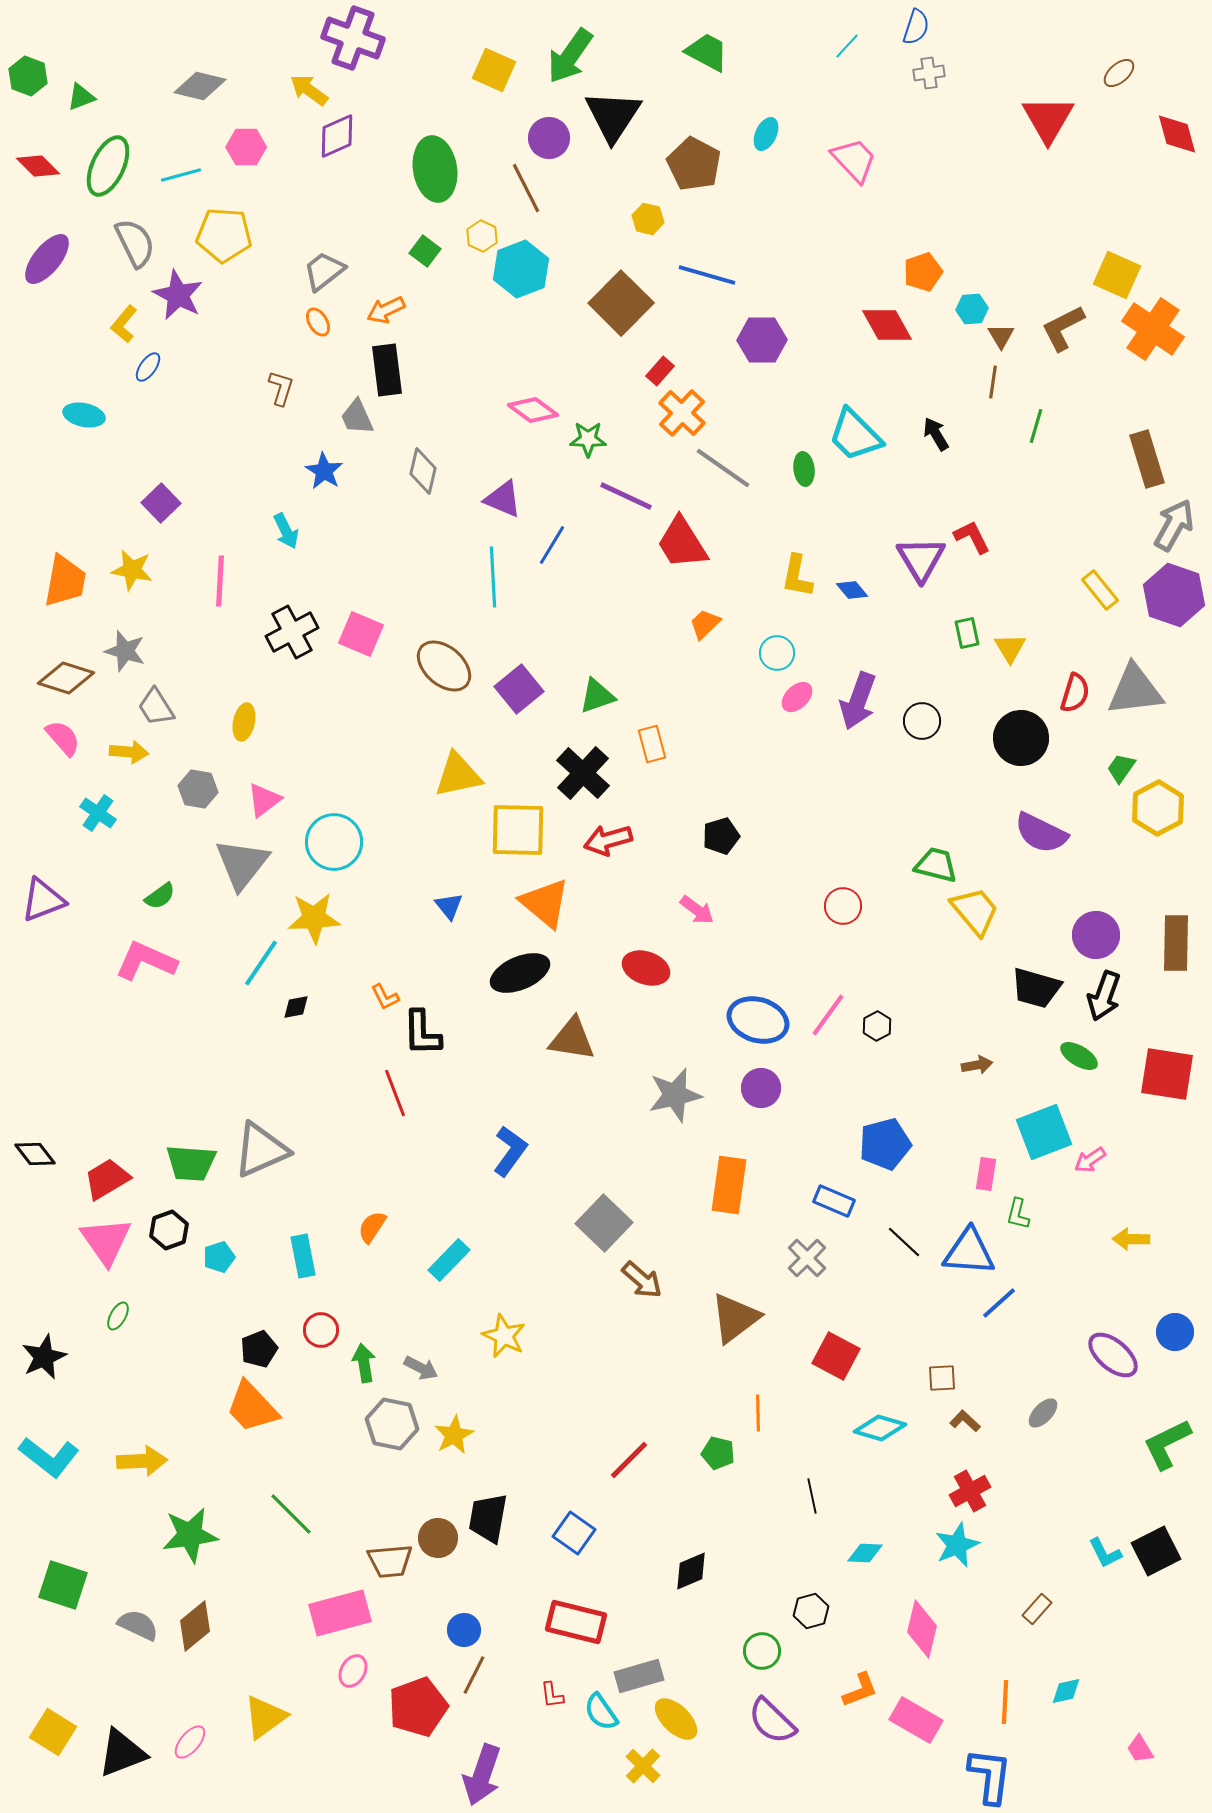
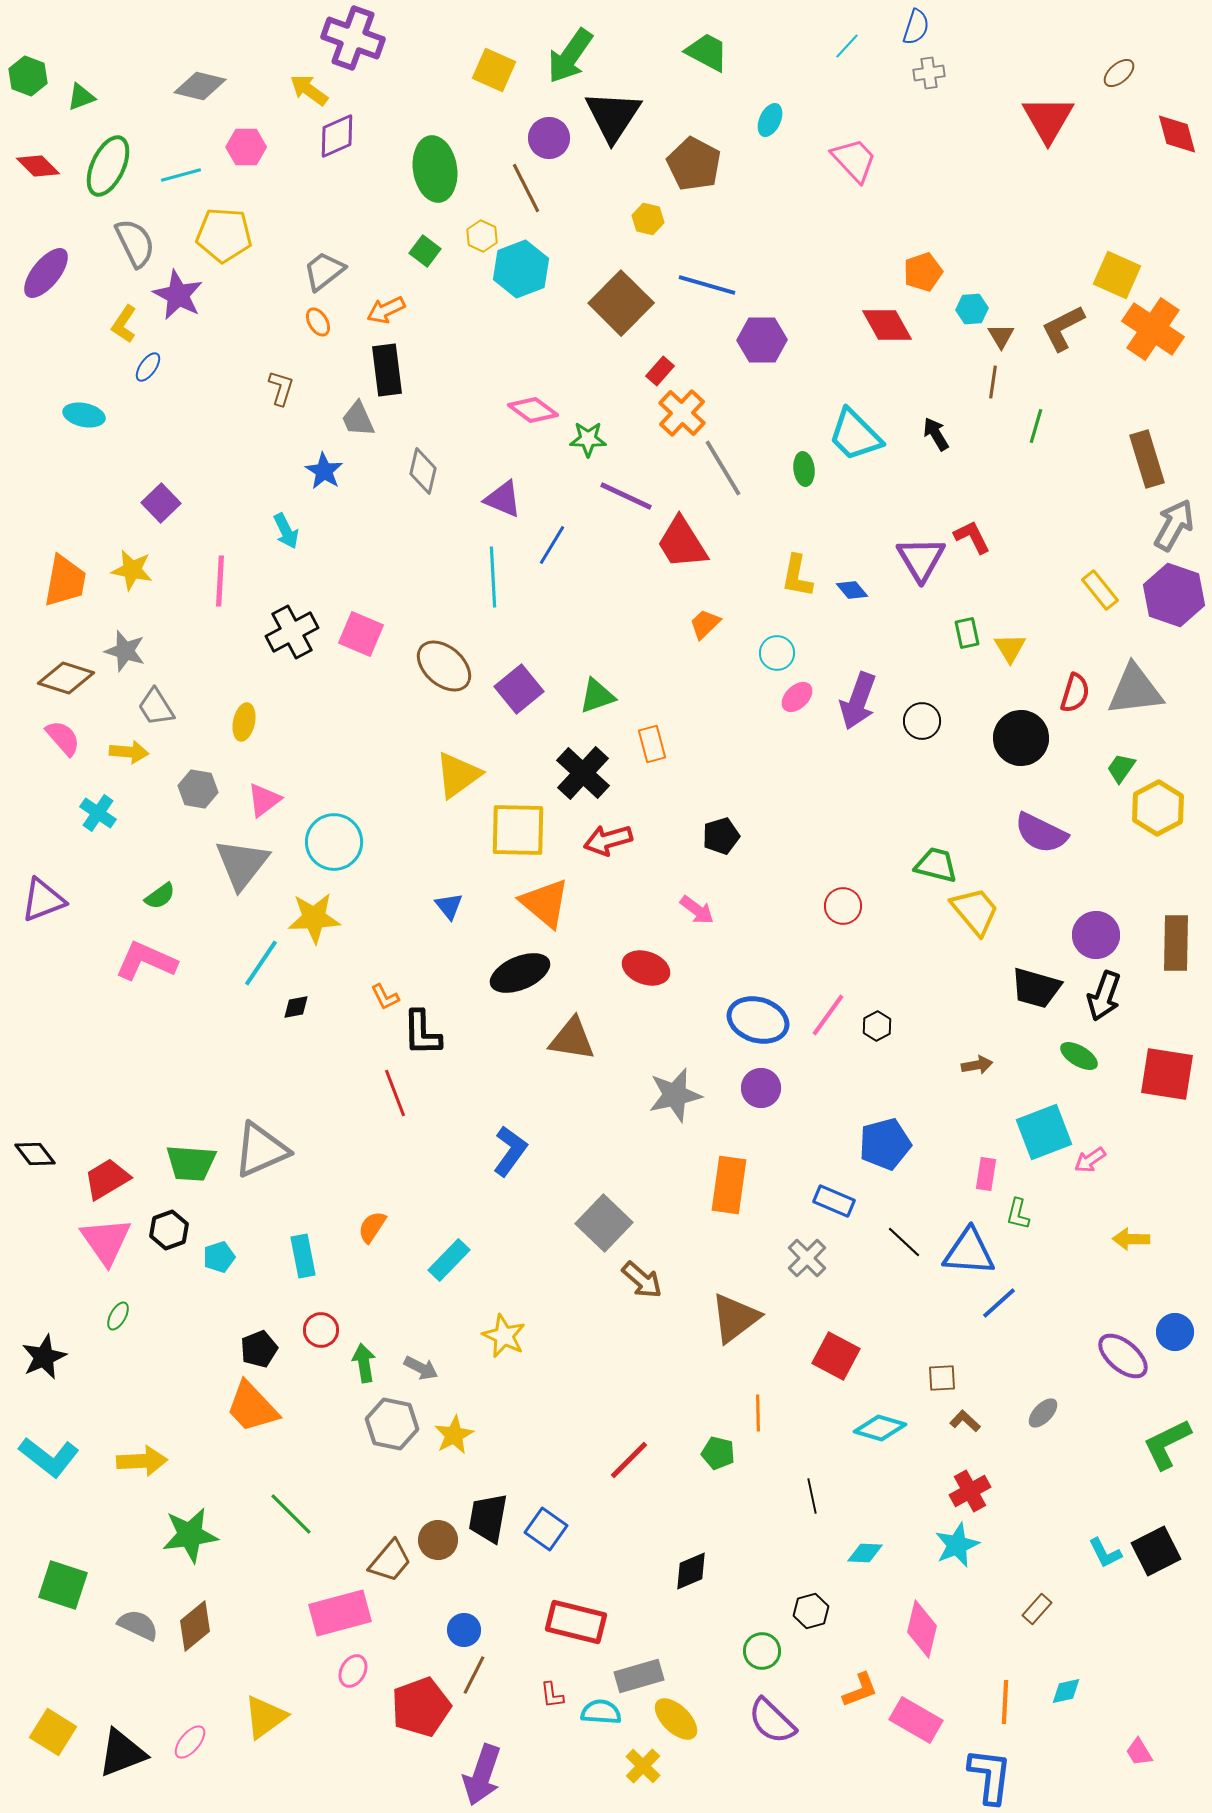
cyan ellipse at (766, 134): moved 4 px right, 14 px up
purple ellipse at (47, 259): moved 1 px left, 14 px down
blue line at (707, 275): moved 10 px down
yellow L-shape at (124, 324): rotated 6 degrees counterclockwise
gray trapezoid at (357, 417): moved 1 px right, 2 px down
gray line at (723, 468): rotated 24 degrees clockwise
yellow triangle at (458, 775): rotated 24 degrees counterclockwise
purple ellipse at (1113, 1355): moved 10 px right, 1 px down
blue square at (574, 1533): moved 28 px left, 4 px up
brown circle at (438, 1538): moved 2 px down
brown trapezoid at (390, 1561): rotated 45 degrees counterclockwise
red pentagon at (418, 1707): moved 3 px right
cyan semicircle at (601, 1712): rotated 129 degrees clockwise
pink trapezoid at (1140, 1749): moved 1 px left, 3 px down
